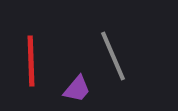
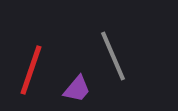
red line: moved 9 px down; rotated 21 degrees clockwise
